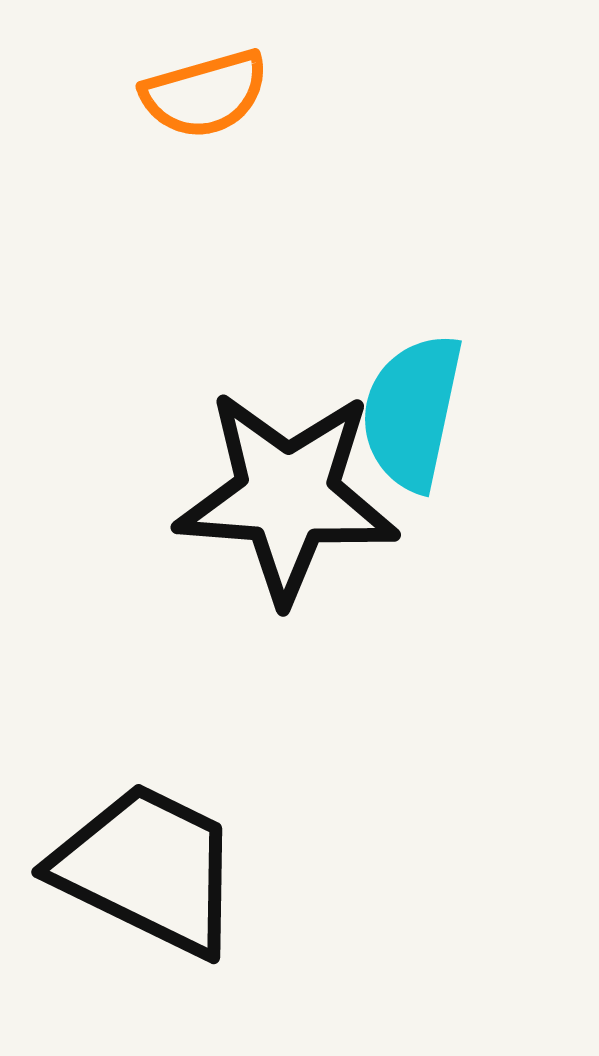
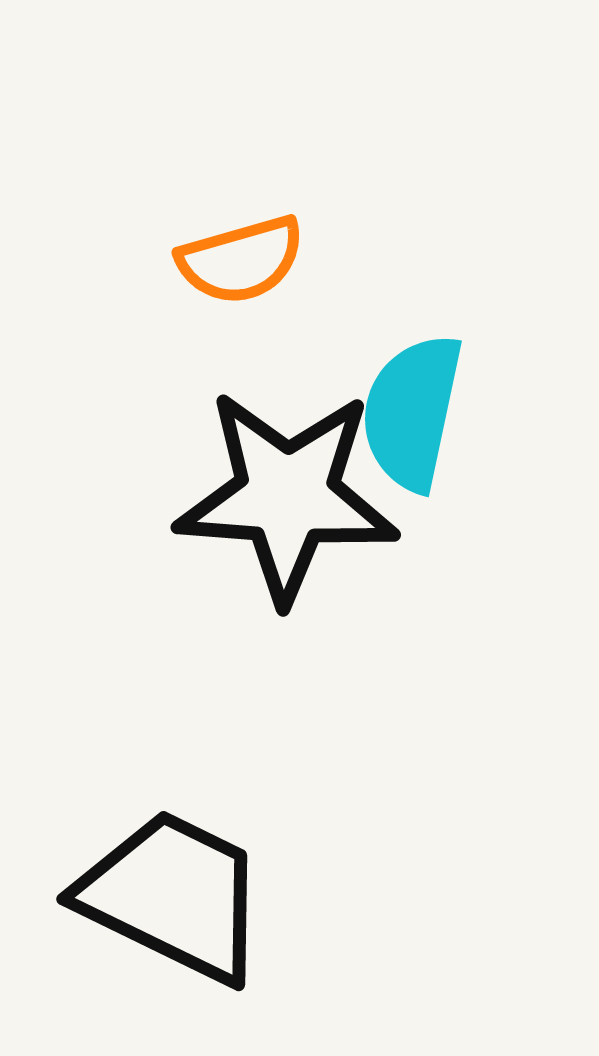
orange semicircle: moved 36 px right, 166 px down
black trapezoid: moved 25 px right, 27 px down
